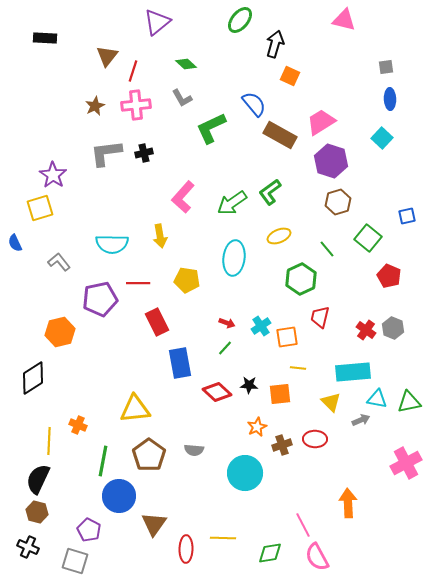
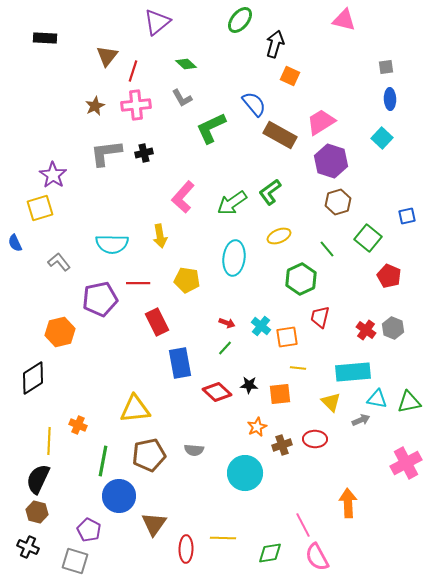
cyan cross at (261, 326): rotated 18 degrees counterclockwise
brown pentagon at (149, 455): rotated 24 degrees clockwise
